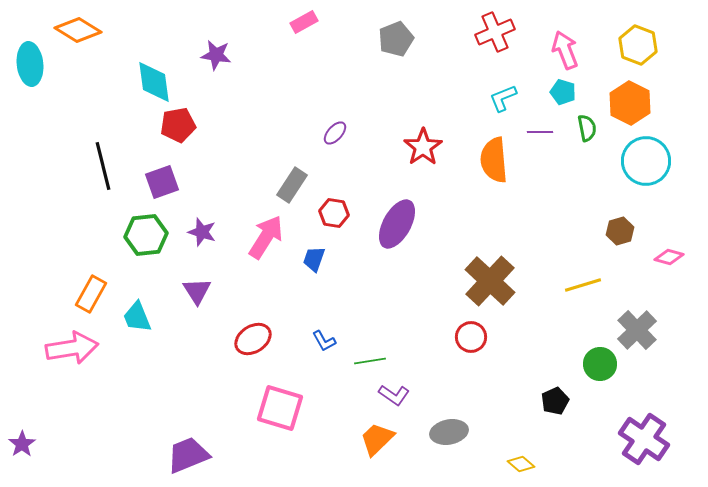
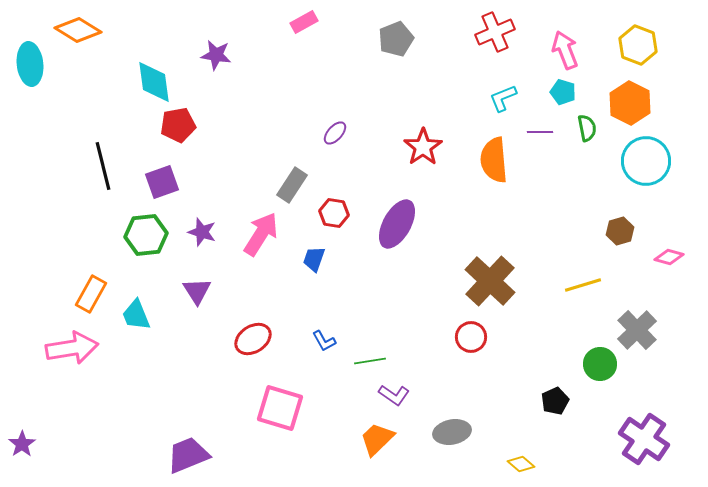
pink arrow at (266, 237): moved 5 px left, 3 px up
cyan trapezoid at (137, 317): moved 1 px left, 2 px up
gray ellipse at (449, 432): moved 3 px right
